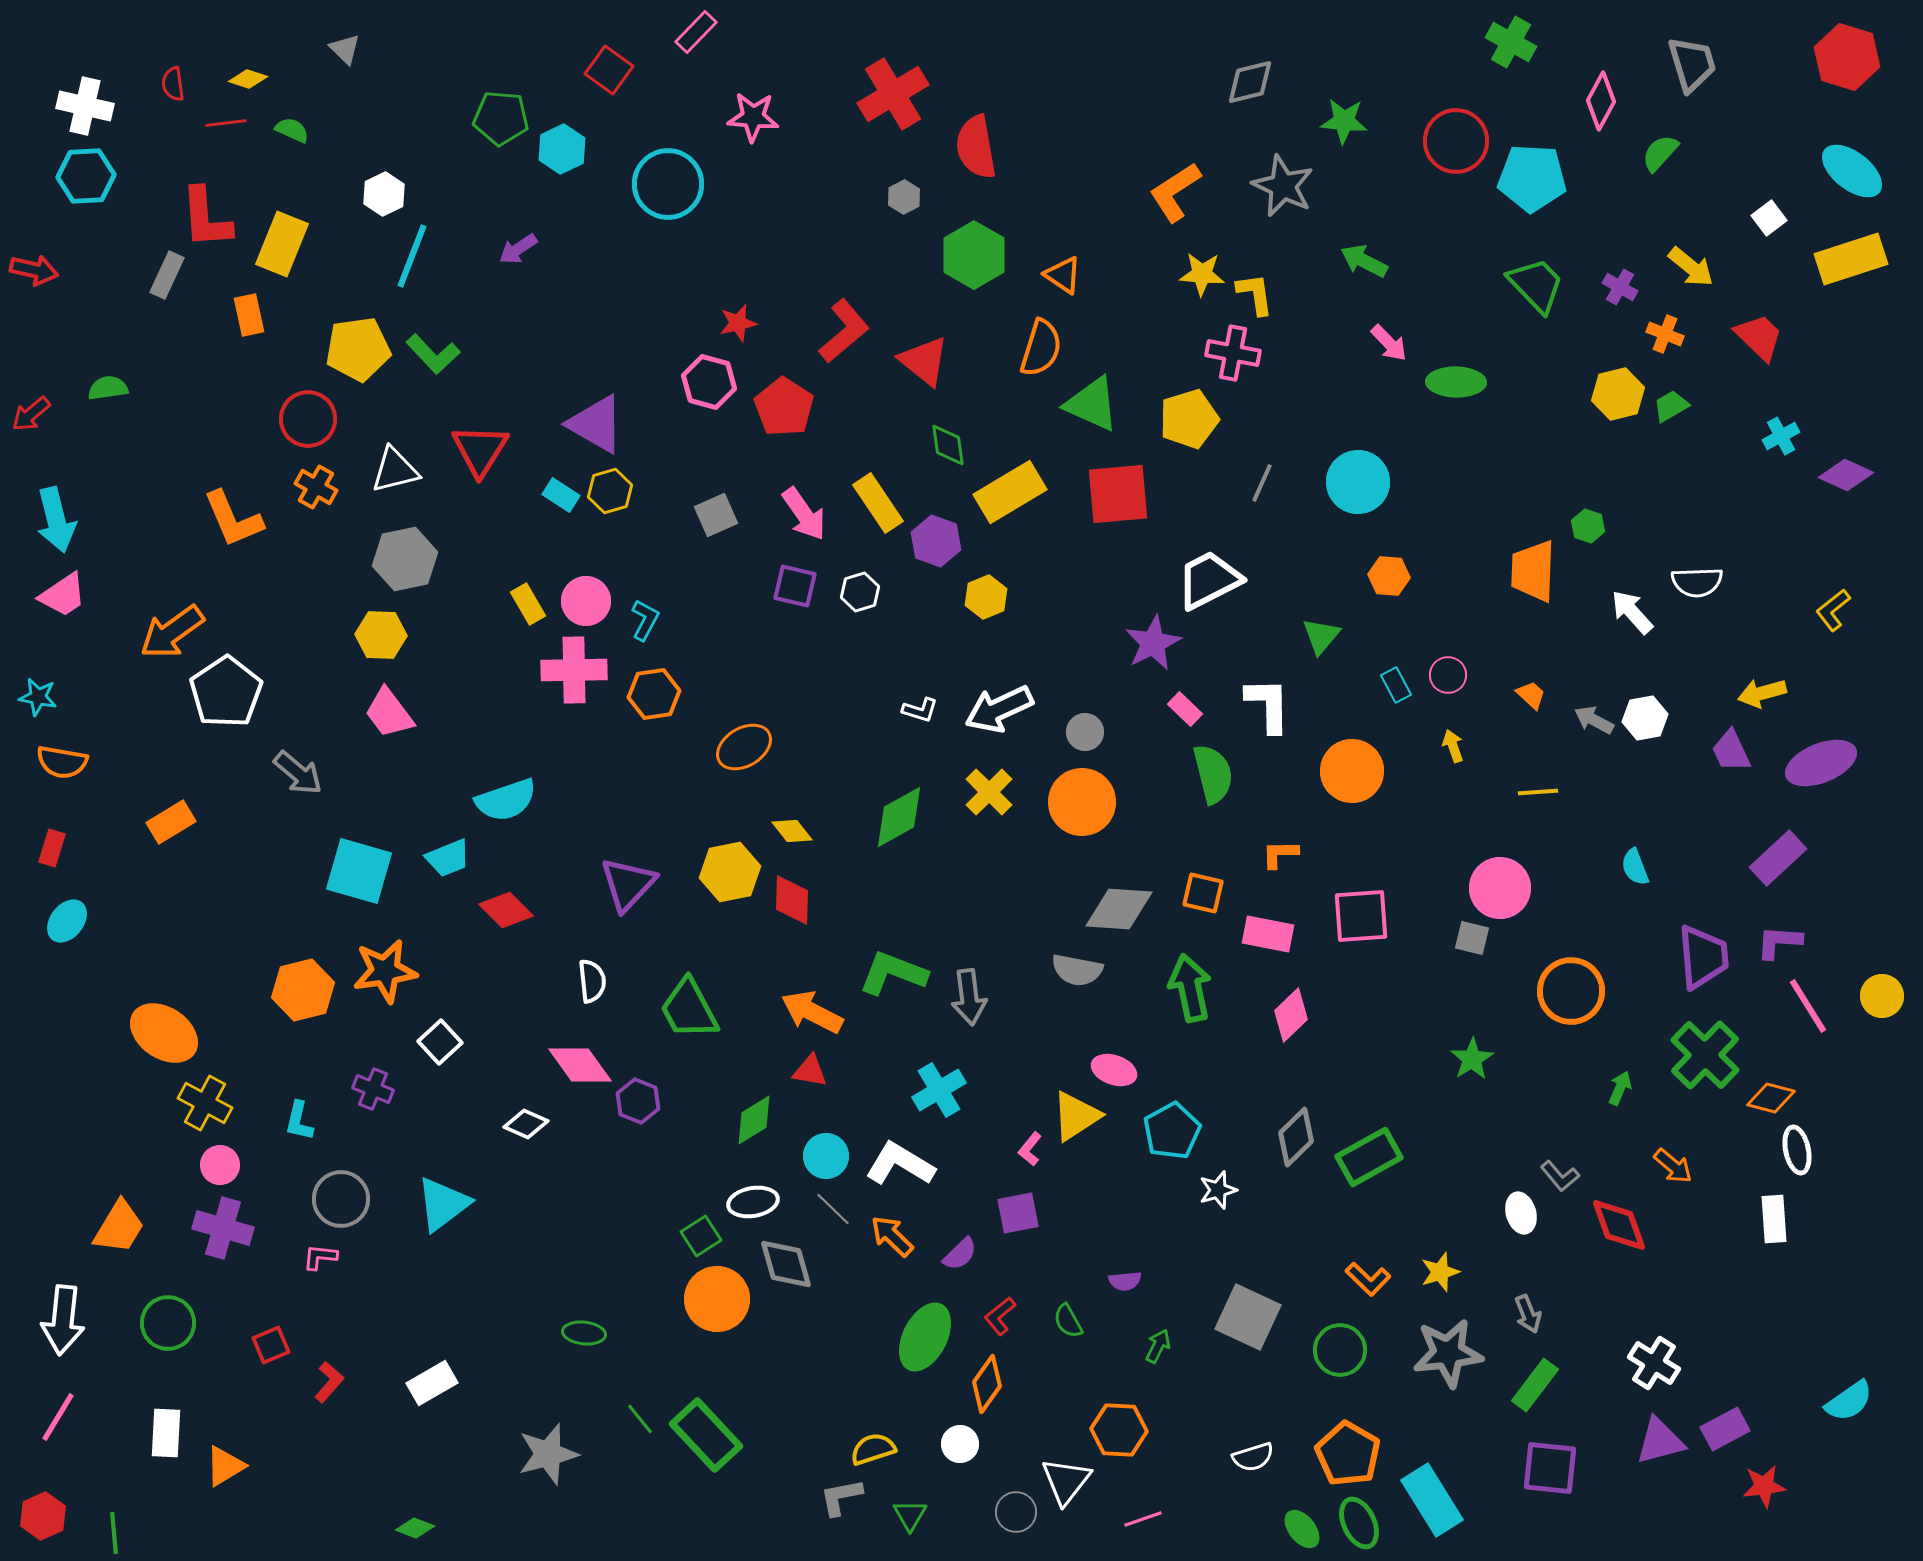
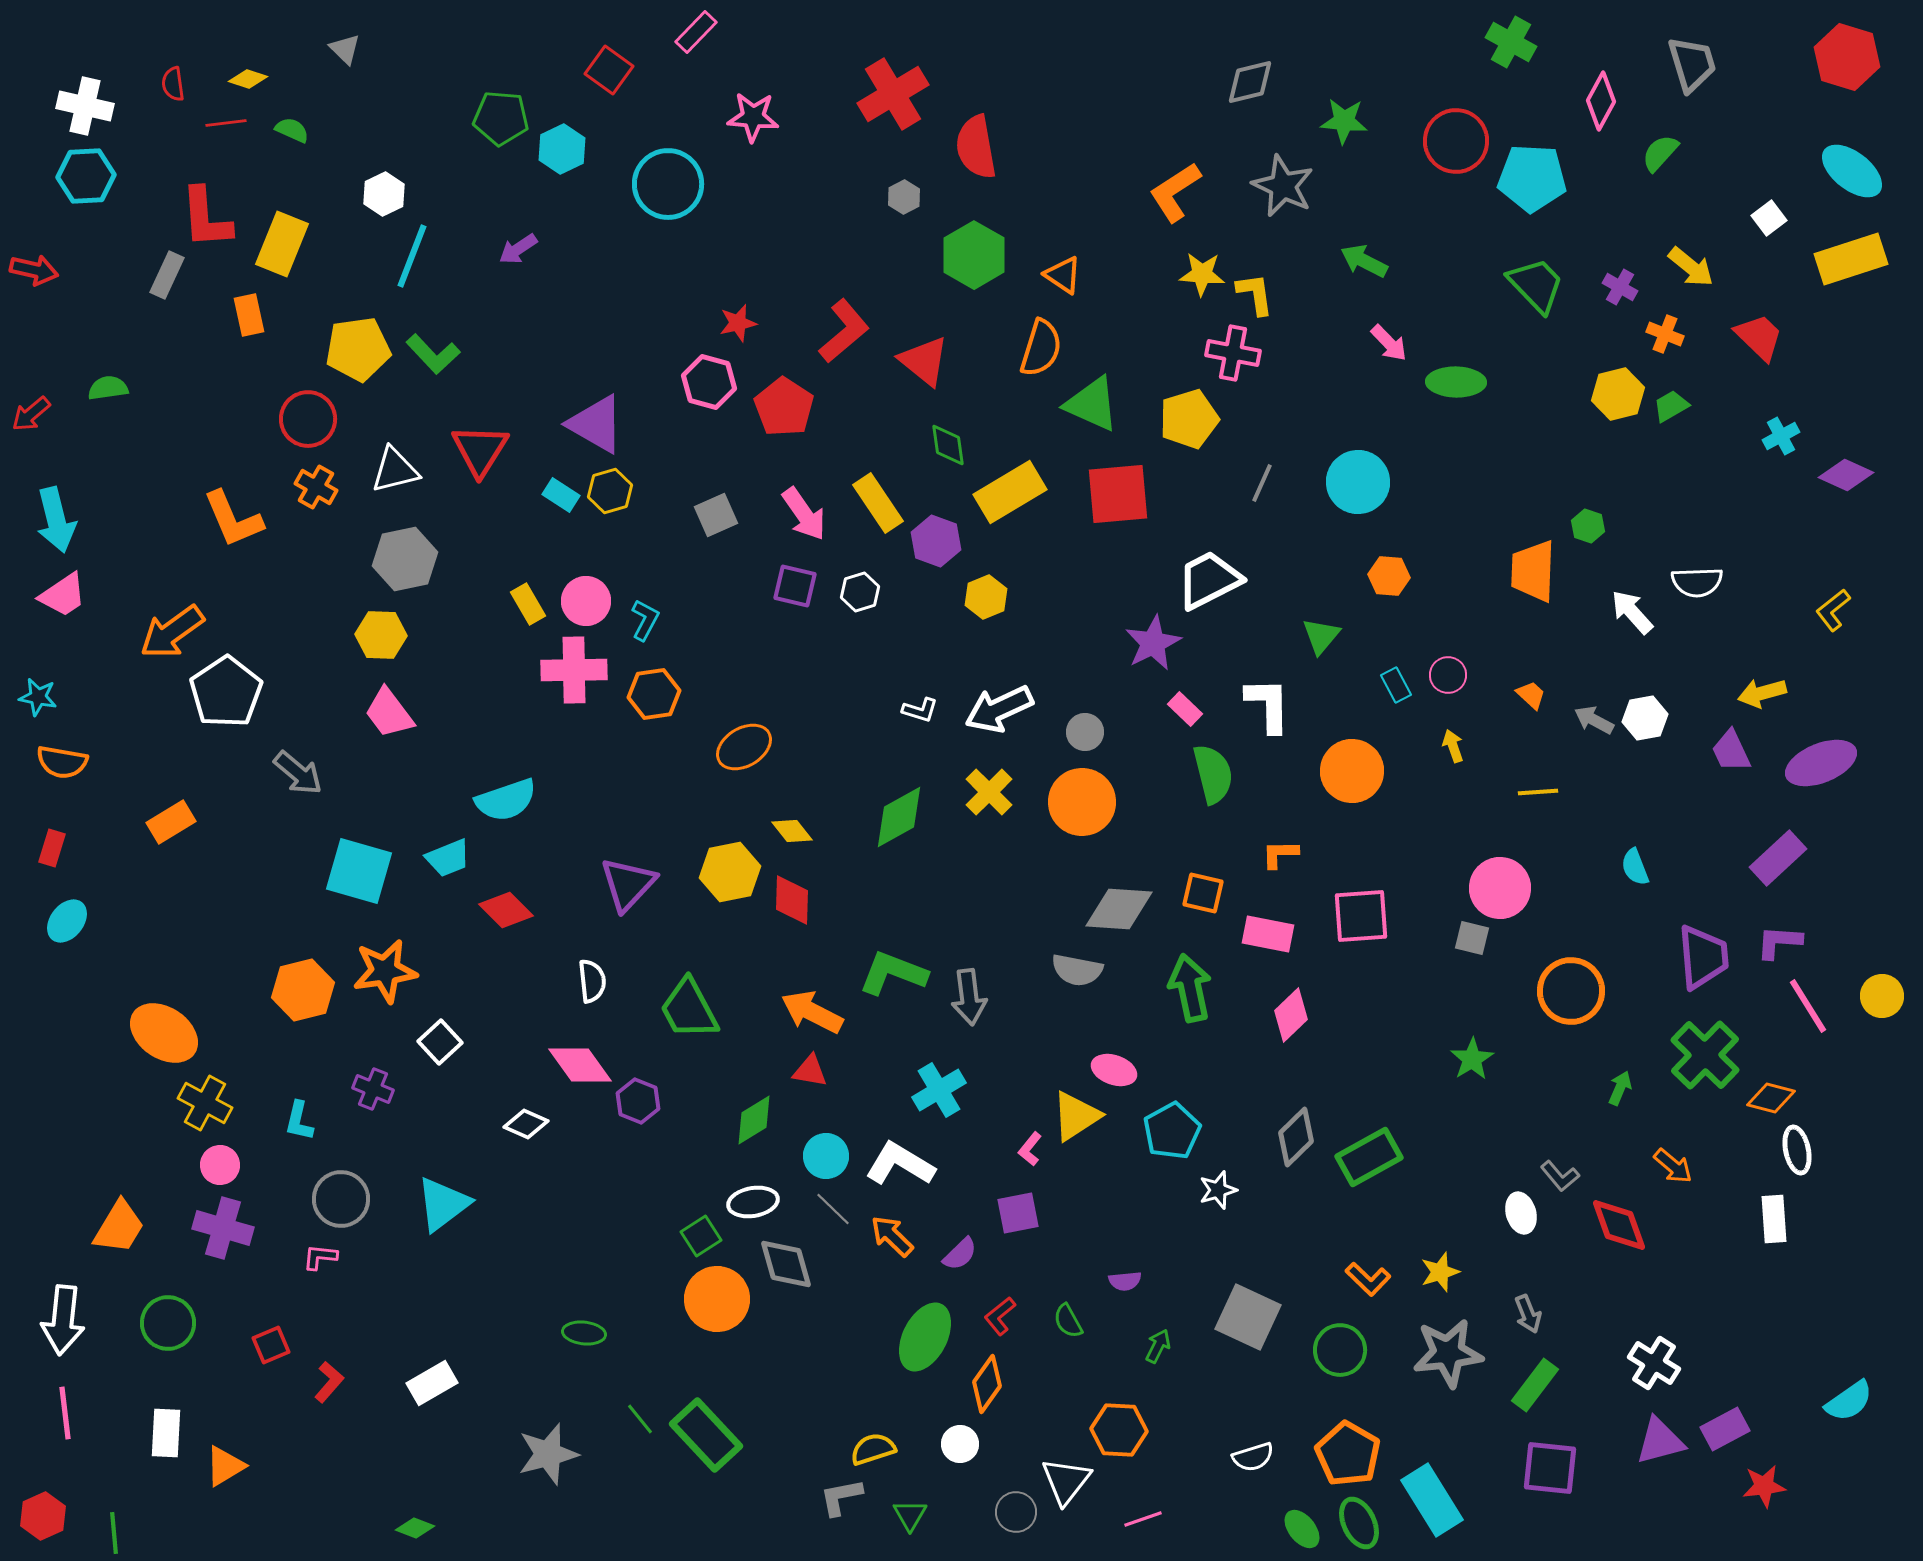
pink line at (58, 1417): moved 7 px right, 4 px up; rotated 38 degrees counterclockwise
